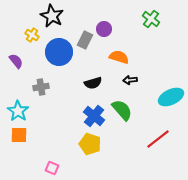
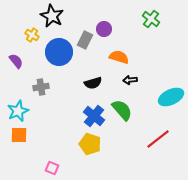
cyan star: rotated 15 degrees clockwise
